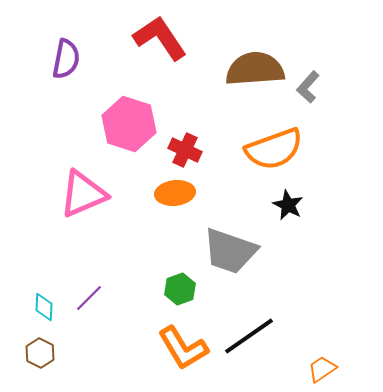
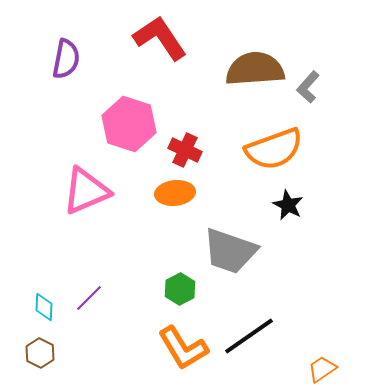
pink triangle: moved 3 px right, 3 px up
green hexagon: rotated 8 degrees counterclockwise
